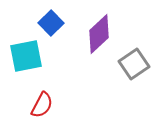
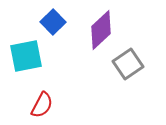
blue square: moved 2 px right, 1 px up
purple diamond: moved 2 px right, 4 px up
gray square: moved 6 px left
